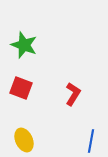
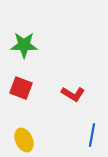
green star: rotated 20 degrees counterclockwise
red L-shape: rotated 90 degrees clockwise
blue line: moved 1 px right, 6 px up
